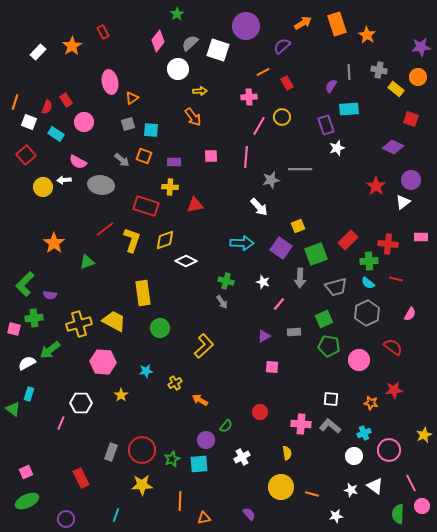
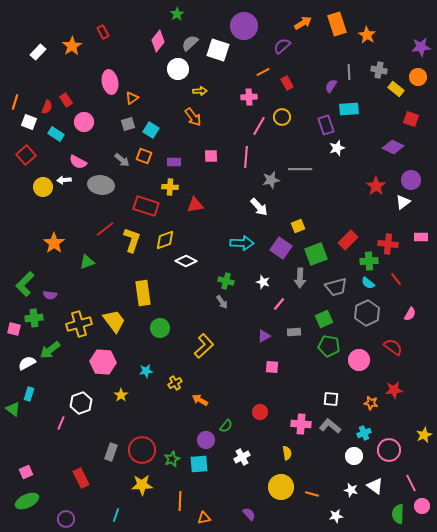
purple circle at (246, 26): moved 2 px left
cyan square at (151, 130): rotated 28 degrees clockwise
red line at (396, 279): rotated 40 degrees clockwise
yellow trapezoid at (114, 321): rotated 25 degrees clockwise
white hexagon at (81, 403): rotated 20 degrees counterclockwise
